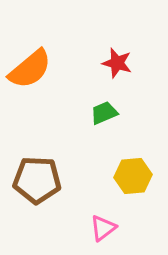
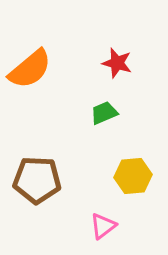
pink triangle: moved 2 px up
